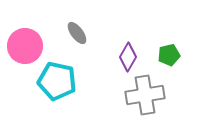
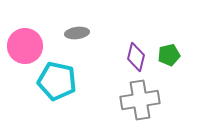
gray ellipse: rotated 60 degrees counterclockwise
purple diamond: moved 8 px right; rotated 16 degrees counterclockwise
gray cross: moved 5 px left, 5 px down
